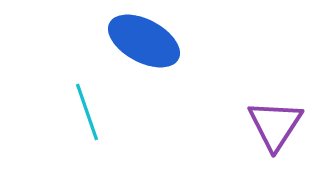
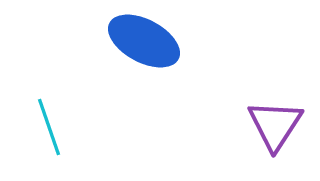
cyan line: moved 38 px left, 15 px down
